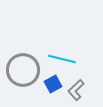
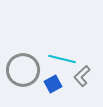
gray L-shape: moved 6 px right, 14 px up
